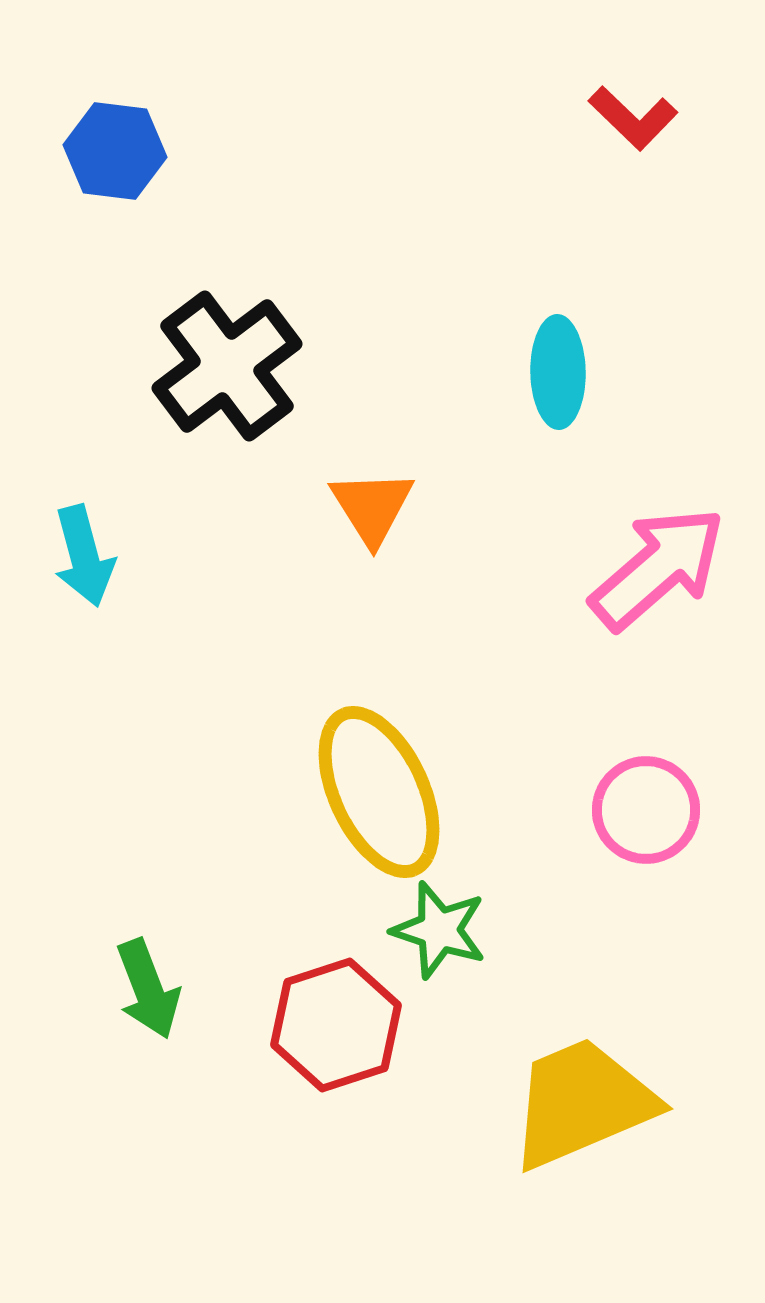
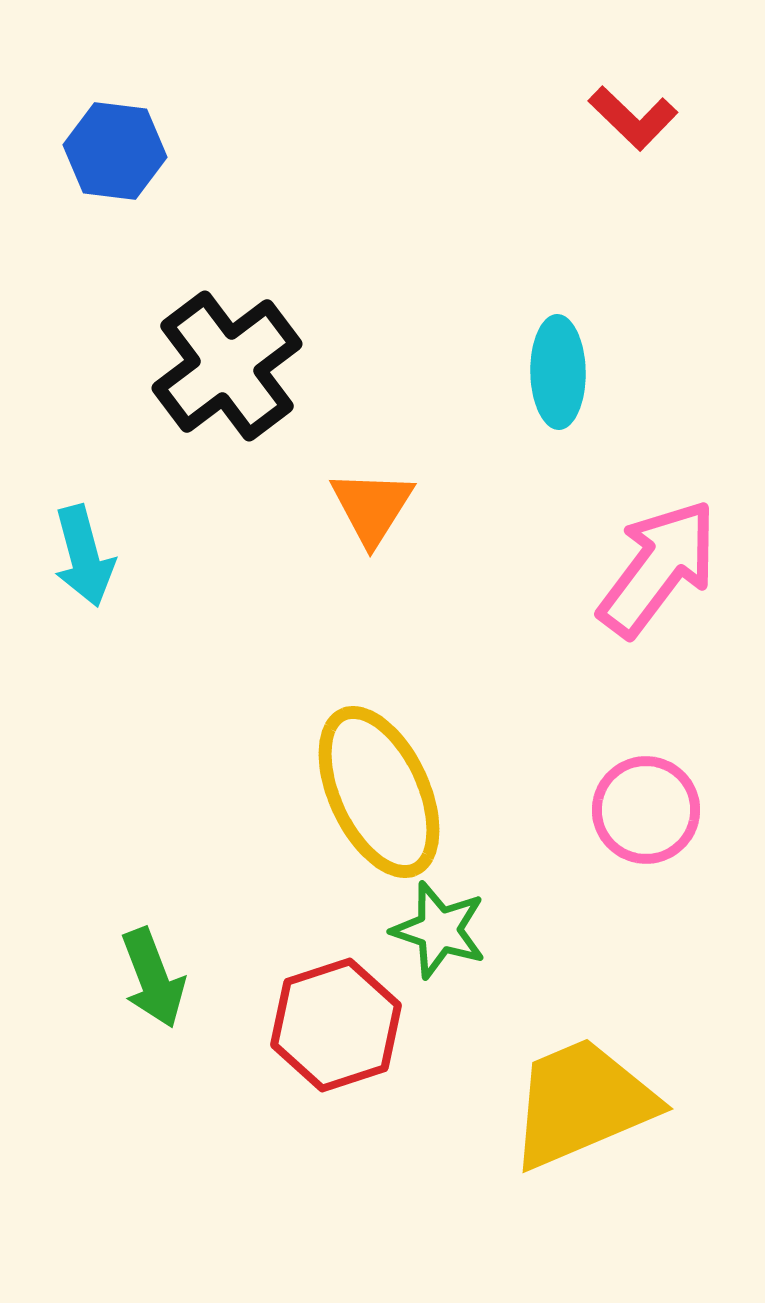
orange triangle: rotated 4 degrees clockwise
pink arrow: rotated 12 degrees counterclockwise
green arrow: moved 5 px right, 11 px up
